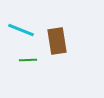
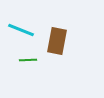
brown rectangle: rotated 20 degrees clockwise
